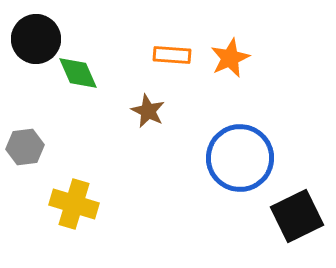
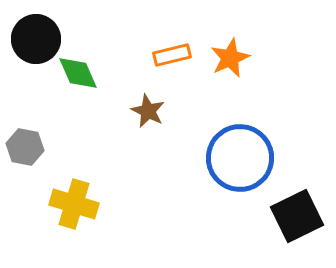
orange rectangle: rotated 18 degrees counterclockwise
gray hexagon: rotated 18 degrees clockwise
